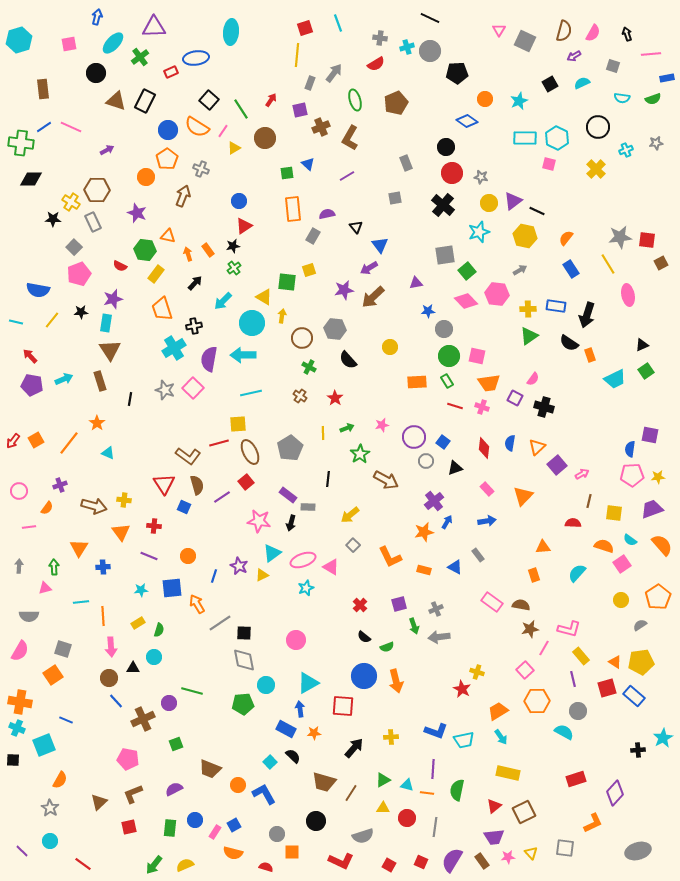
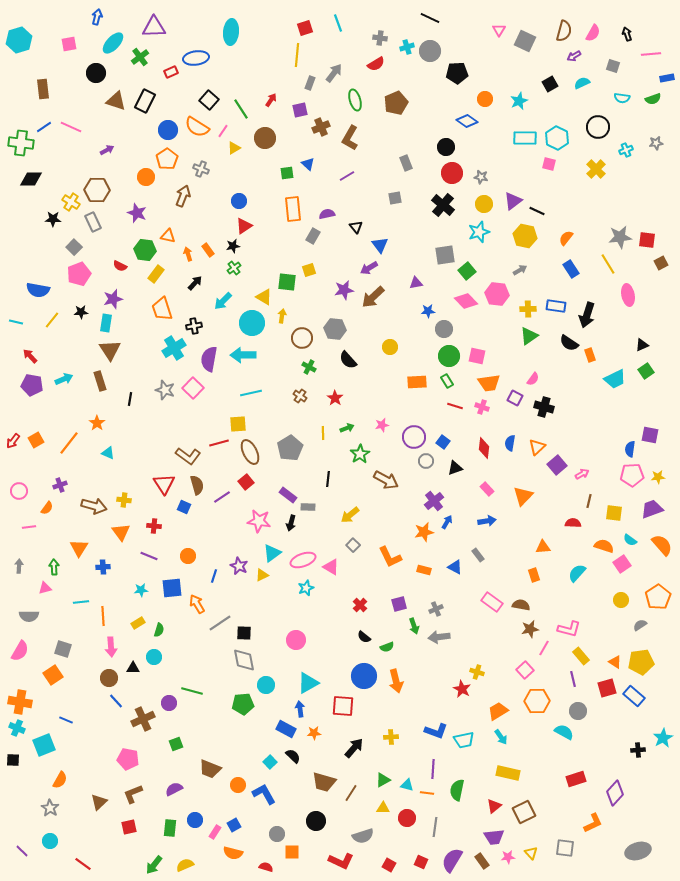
yellow circle at (489, 203): moved 5 px left, 1 px down
